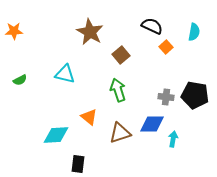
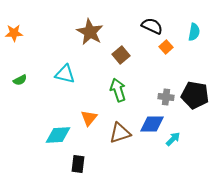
orange star: moved 2 px down
orange triangle: moved 1 px down; rotated 30 degrees clockwise
cyan diamond: moved 2 px right
cyan arrow: rotated 35 degrees clockwise
